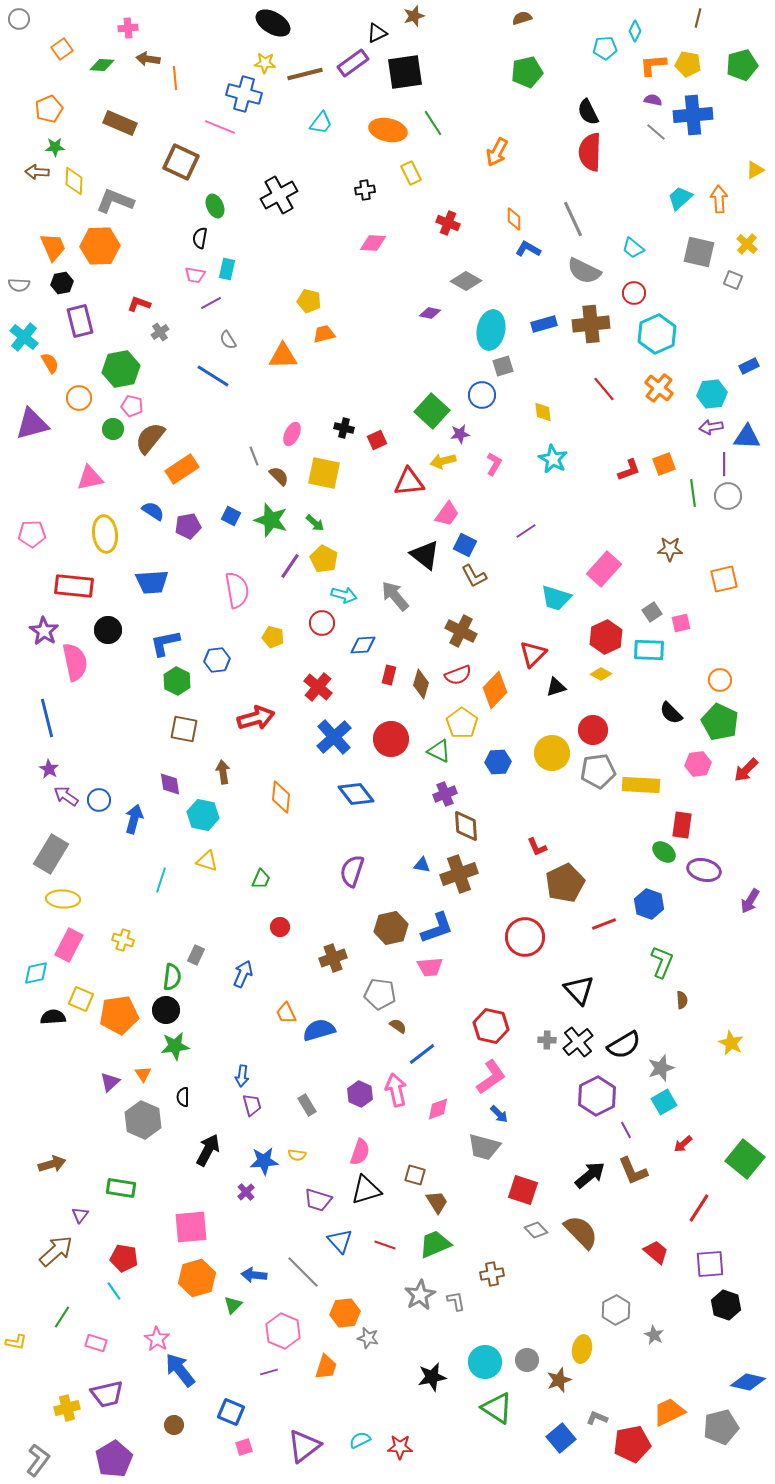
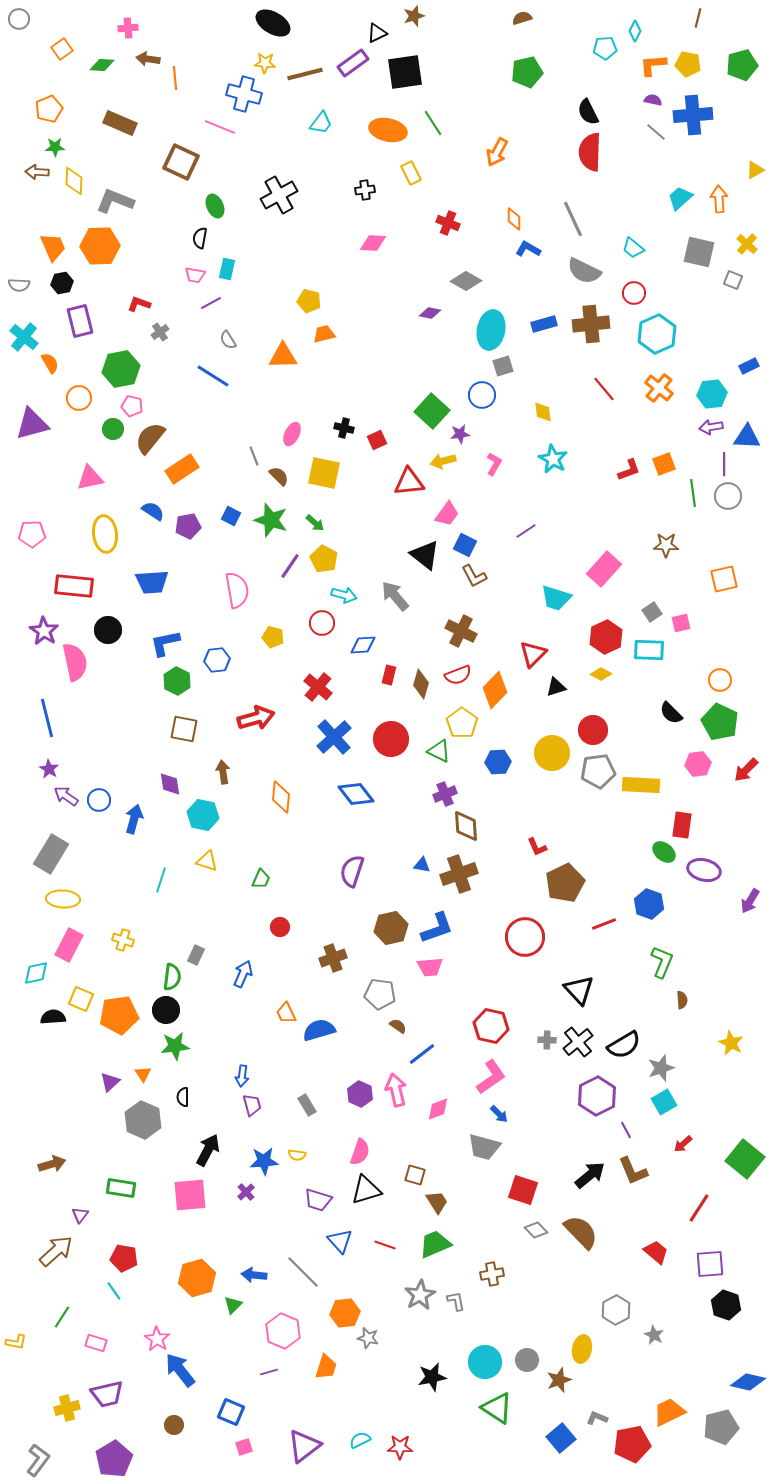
brown star at (670, 549): moved 4 px left, 4 px up
pink square at (191, 1227): moved 1 px left, 32 px up
